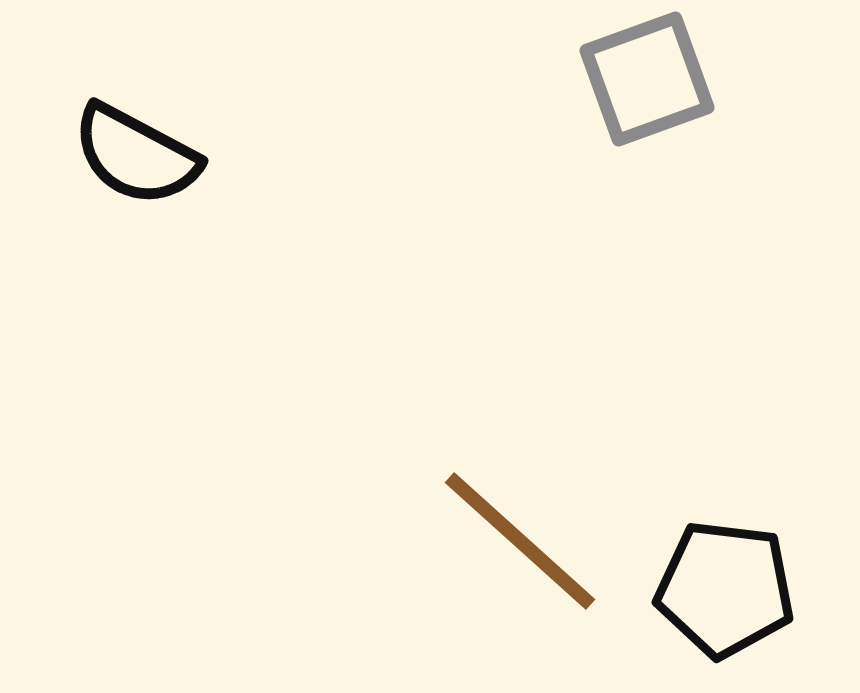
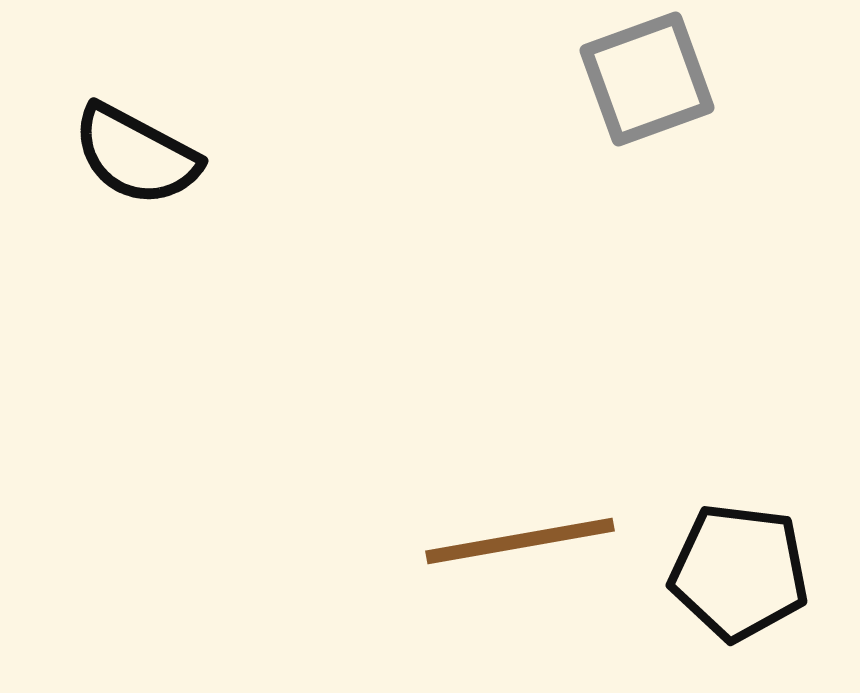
brown line: rotated 52 degrees counterclockwise
black pentagon: moved 14 px right, 17 px up
